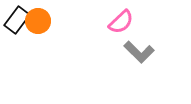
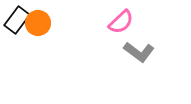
orange circle: moved 2 px down
gray L-shape: rotated 8 degrees counterclockwise
